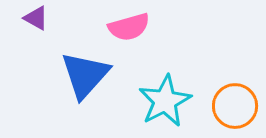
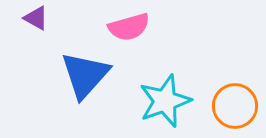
cyan star: rotated 8 degrees clockwise
